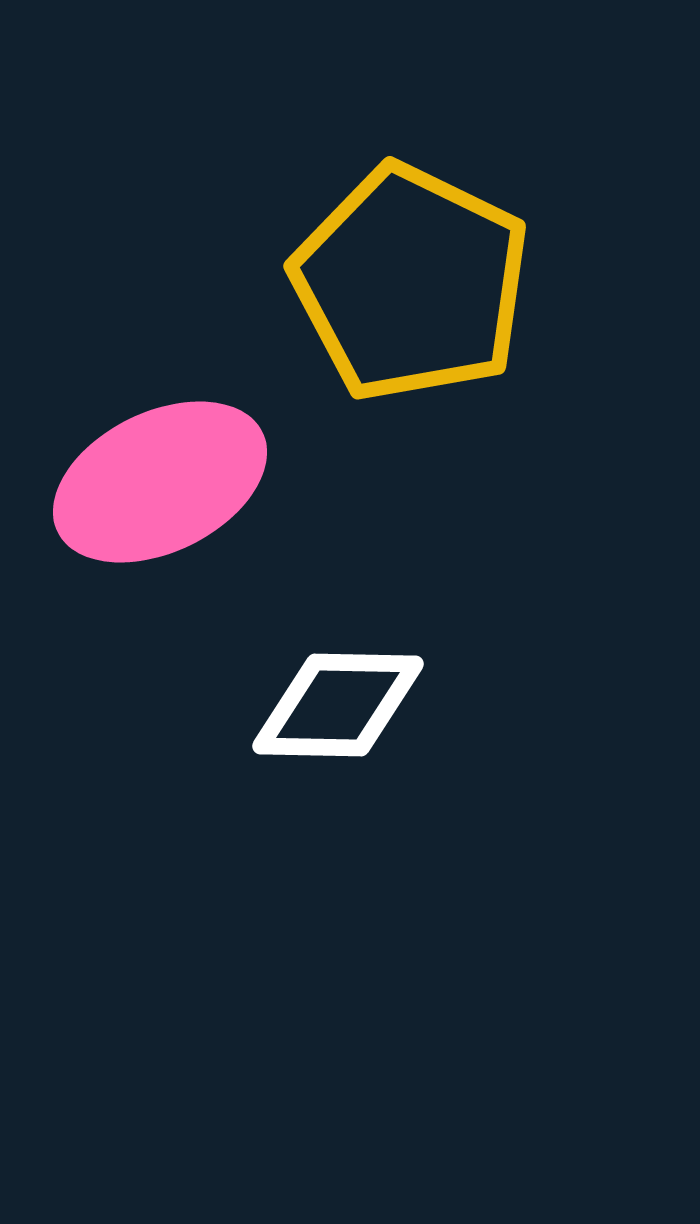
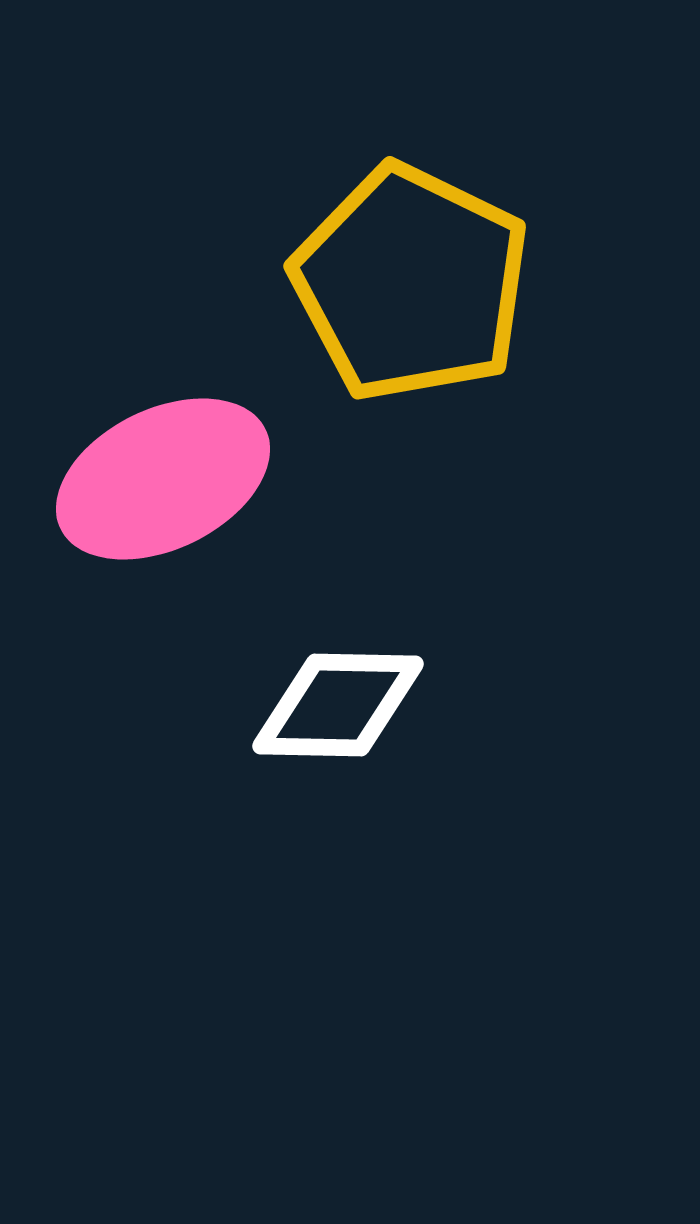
pink ellipse: moved 3 px right, 3 px up
